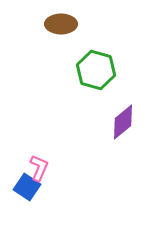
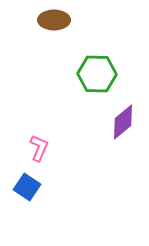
brown ellipse: moved 7 px left, 4 px up
green hexagon: moved 1 px right, 4 px down; rotated 15 degrees counterclockwise
pink L-shape: moved 20 px up
